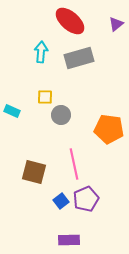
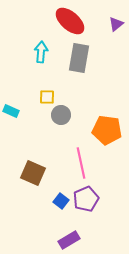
gray rectangle: rotated 64 degrees counterclockwise
yellow square: moved 2 px right
cyan rectangle: moved 1 px left
orange pentagon: moved 2 px left, 1 px down
pink line: moved 7 px right, 1 px up
brown square: moved 1 px left, 1 px down; rotated 10 degrees clockwise
blue square: rotated 14 degrees counterclockwise
purple rectangle: rotated 30 degrees counterclockwise
